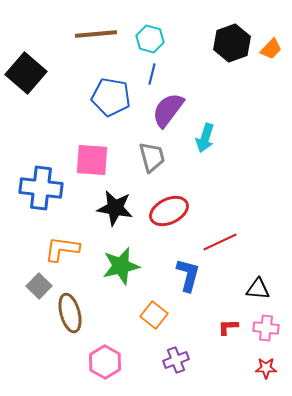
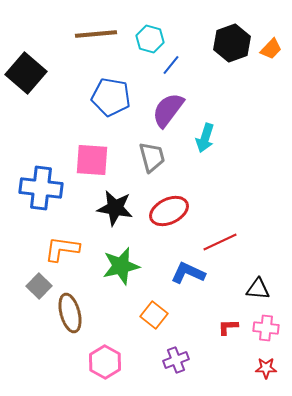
blue line: moved 19 px right, 9 px up; rotated 25 degrees clockwise
blue L-shape: moved 2 px up; rotated 80 degrees counterclockwise
